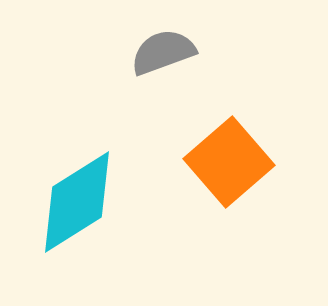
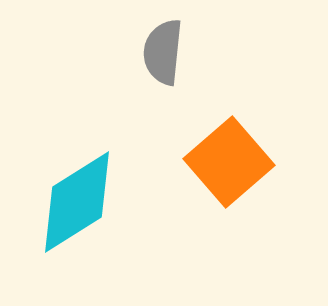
gray semicircle: rotated 64 degrees counterclockwise
